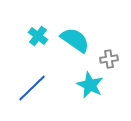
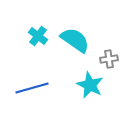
blue line: rotated 28 degrees clockwise
